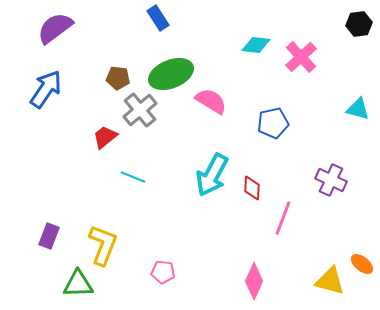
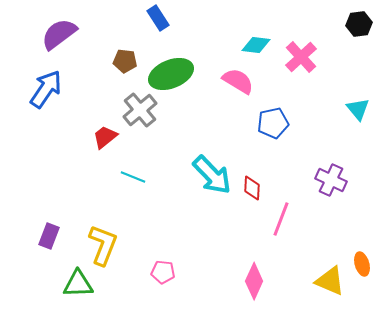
purple semicircle: moved 4 px right, 6 px down
brown pentagon: moved 7 px right, 17 px up
pink semicircle: moved 27 px right, 20 px up
cyan triangle: rotated 35 degrees clockwise
cyan arrow: rotated 72 degrees counterclockwise
pink line: moved 2 px left, 1 px down
orange ellipse: rotated 35 degrees clockwise
yellow triangle: rotated 8 degrees clockwise
